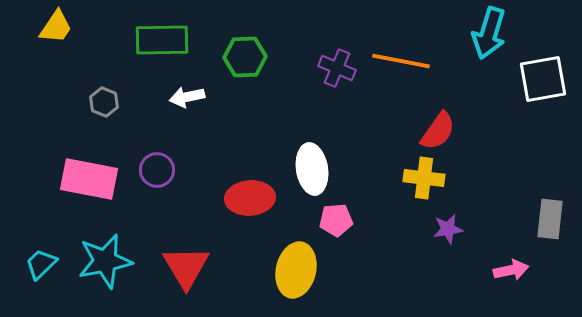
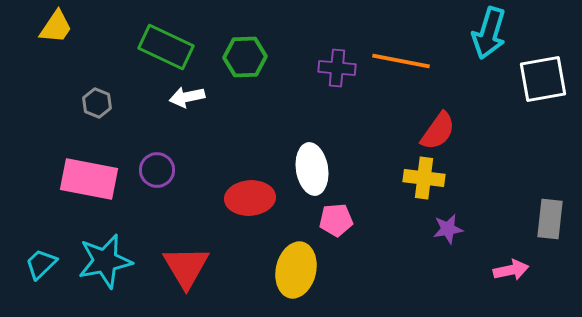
green rectangle: moved 4 px right, 7 px down; rotated 26 degrees clockwise
purple cross: rotated 18 degrees counterclockwise
gray hexagon: moved 7 px left, 1 px down
